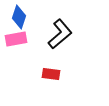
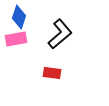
red rectangle: moved 1 px right, 1 px up
